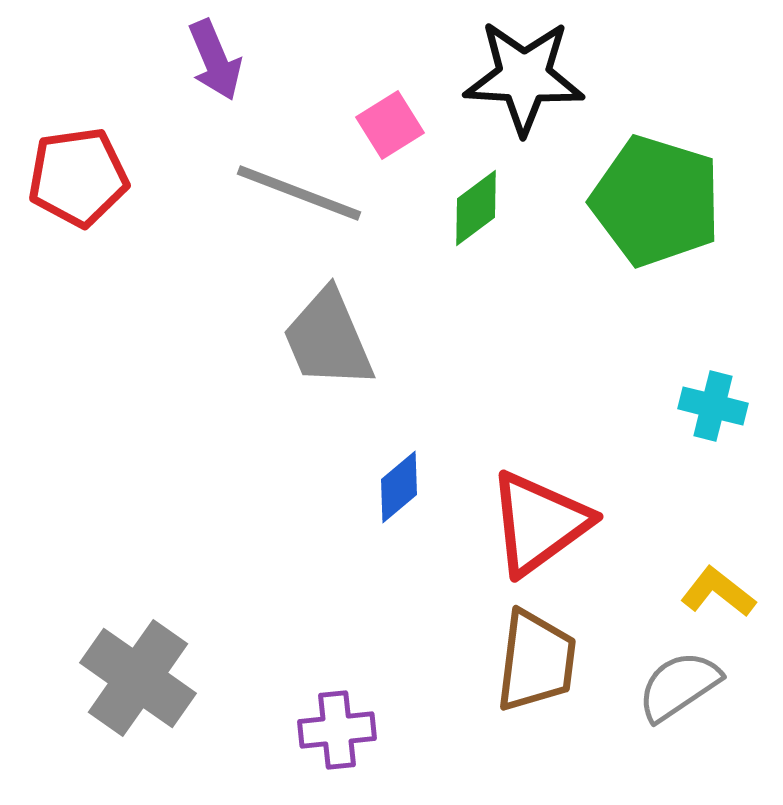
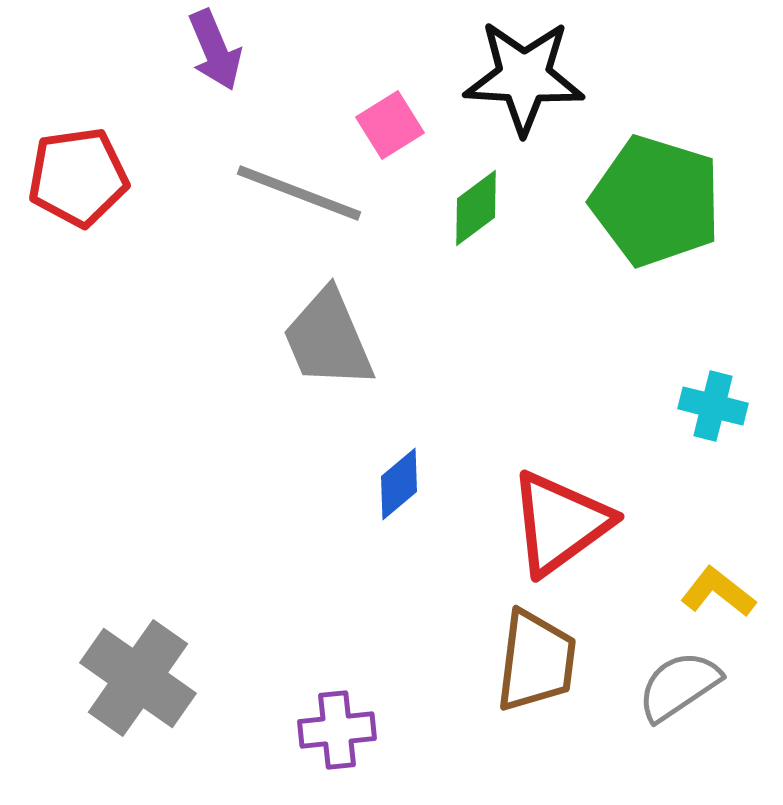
purple arrow: moved 10 px up
blue diamond: moved 3 px up
red triangle: moved 21 px right
